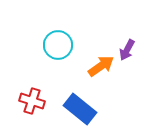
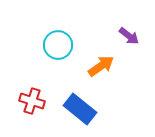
purple arrow: moved 2 px right, 14 px up; rotated 80 degrees counterclockwise
